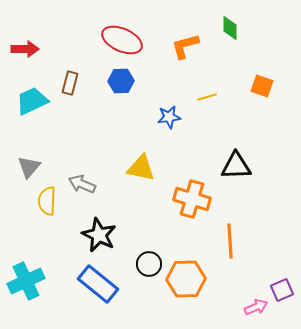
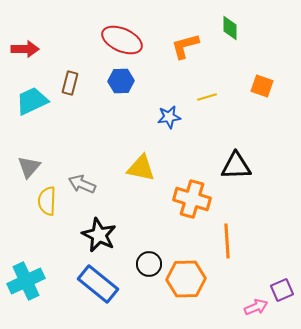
orange line: moved 3 px left
